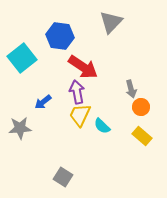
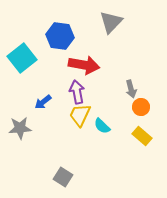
red arrow: moved 1 px right, 2 px up; rotated 24 degrees counterclockwise
